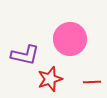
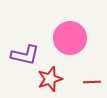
pink circle: moved 1 px up
